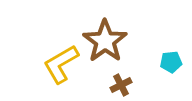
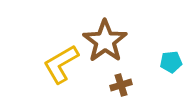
brown cross: rotated 10 degrees clockwise
